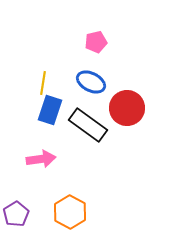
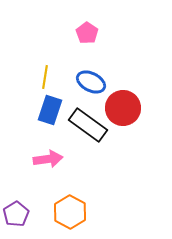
pink pentagon: moved 9 px left, 9 px up; rotated 25 degrees counterclockwise
yellow line: moved 2 px right, 6 px up
red circle: moved 4 px left
pink arrow: moved 7 px right
